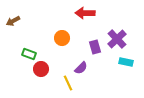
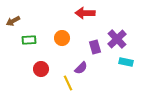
green rectangle: moved 14 px up; rotated 24 degrees counterclockwise
